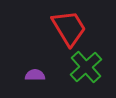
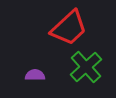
red trapezoid: rotated 78 degrees clockwise
